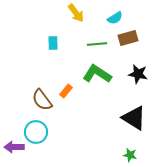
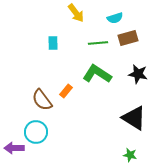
cyan semicircle: rotated 14 degrees clockwise
green line: moved 1 px right, 1 px up
purple arrow: moved 1 px down
